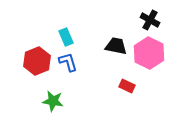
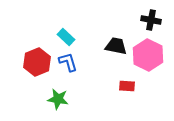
black cross: moved 1 px right; rotated 18 degrees counterclockwise
cyan rectangle: rotated 24 degrees counterclockwise
pink hexagon: moved 1 px left, 2 px down
red hexagon: moved 1 px down
red rectangle: rotated 21 degrees counterclockwise
green star: moved 5 px right, 2 px up
